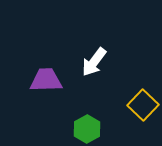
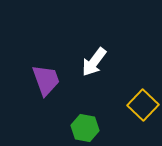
purple trapezoid: rotated 72 degrees clockwise
green hexagon: moved 2 px left, 1 px up; rotated 20 degrees counterclockwise
